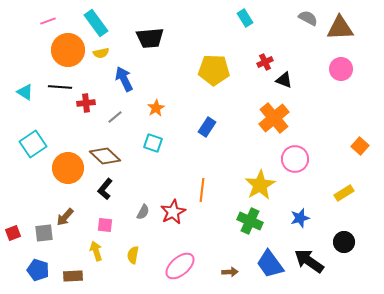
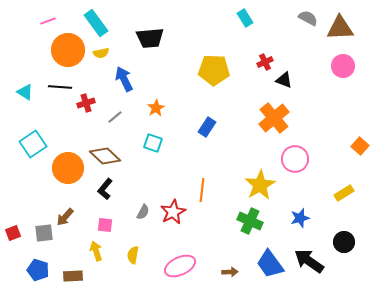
pink circle at (341, 69): moved 2 px right, 3 px up
red cross at (86, 103): rotated 12 degrees counterclockwise
pink ellipse at (180, 266): rotated 16 degrees clockwise
